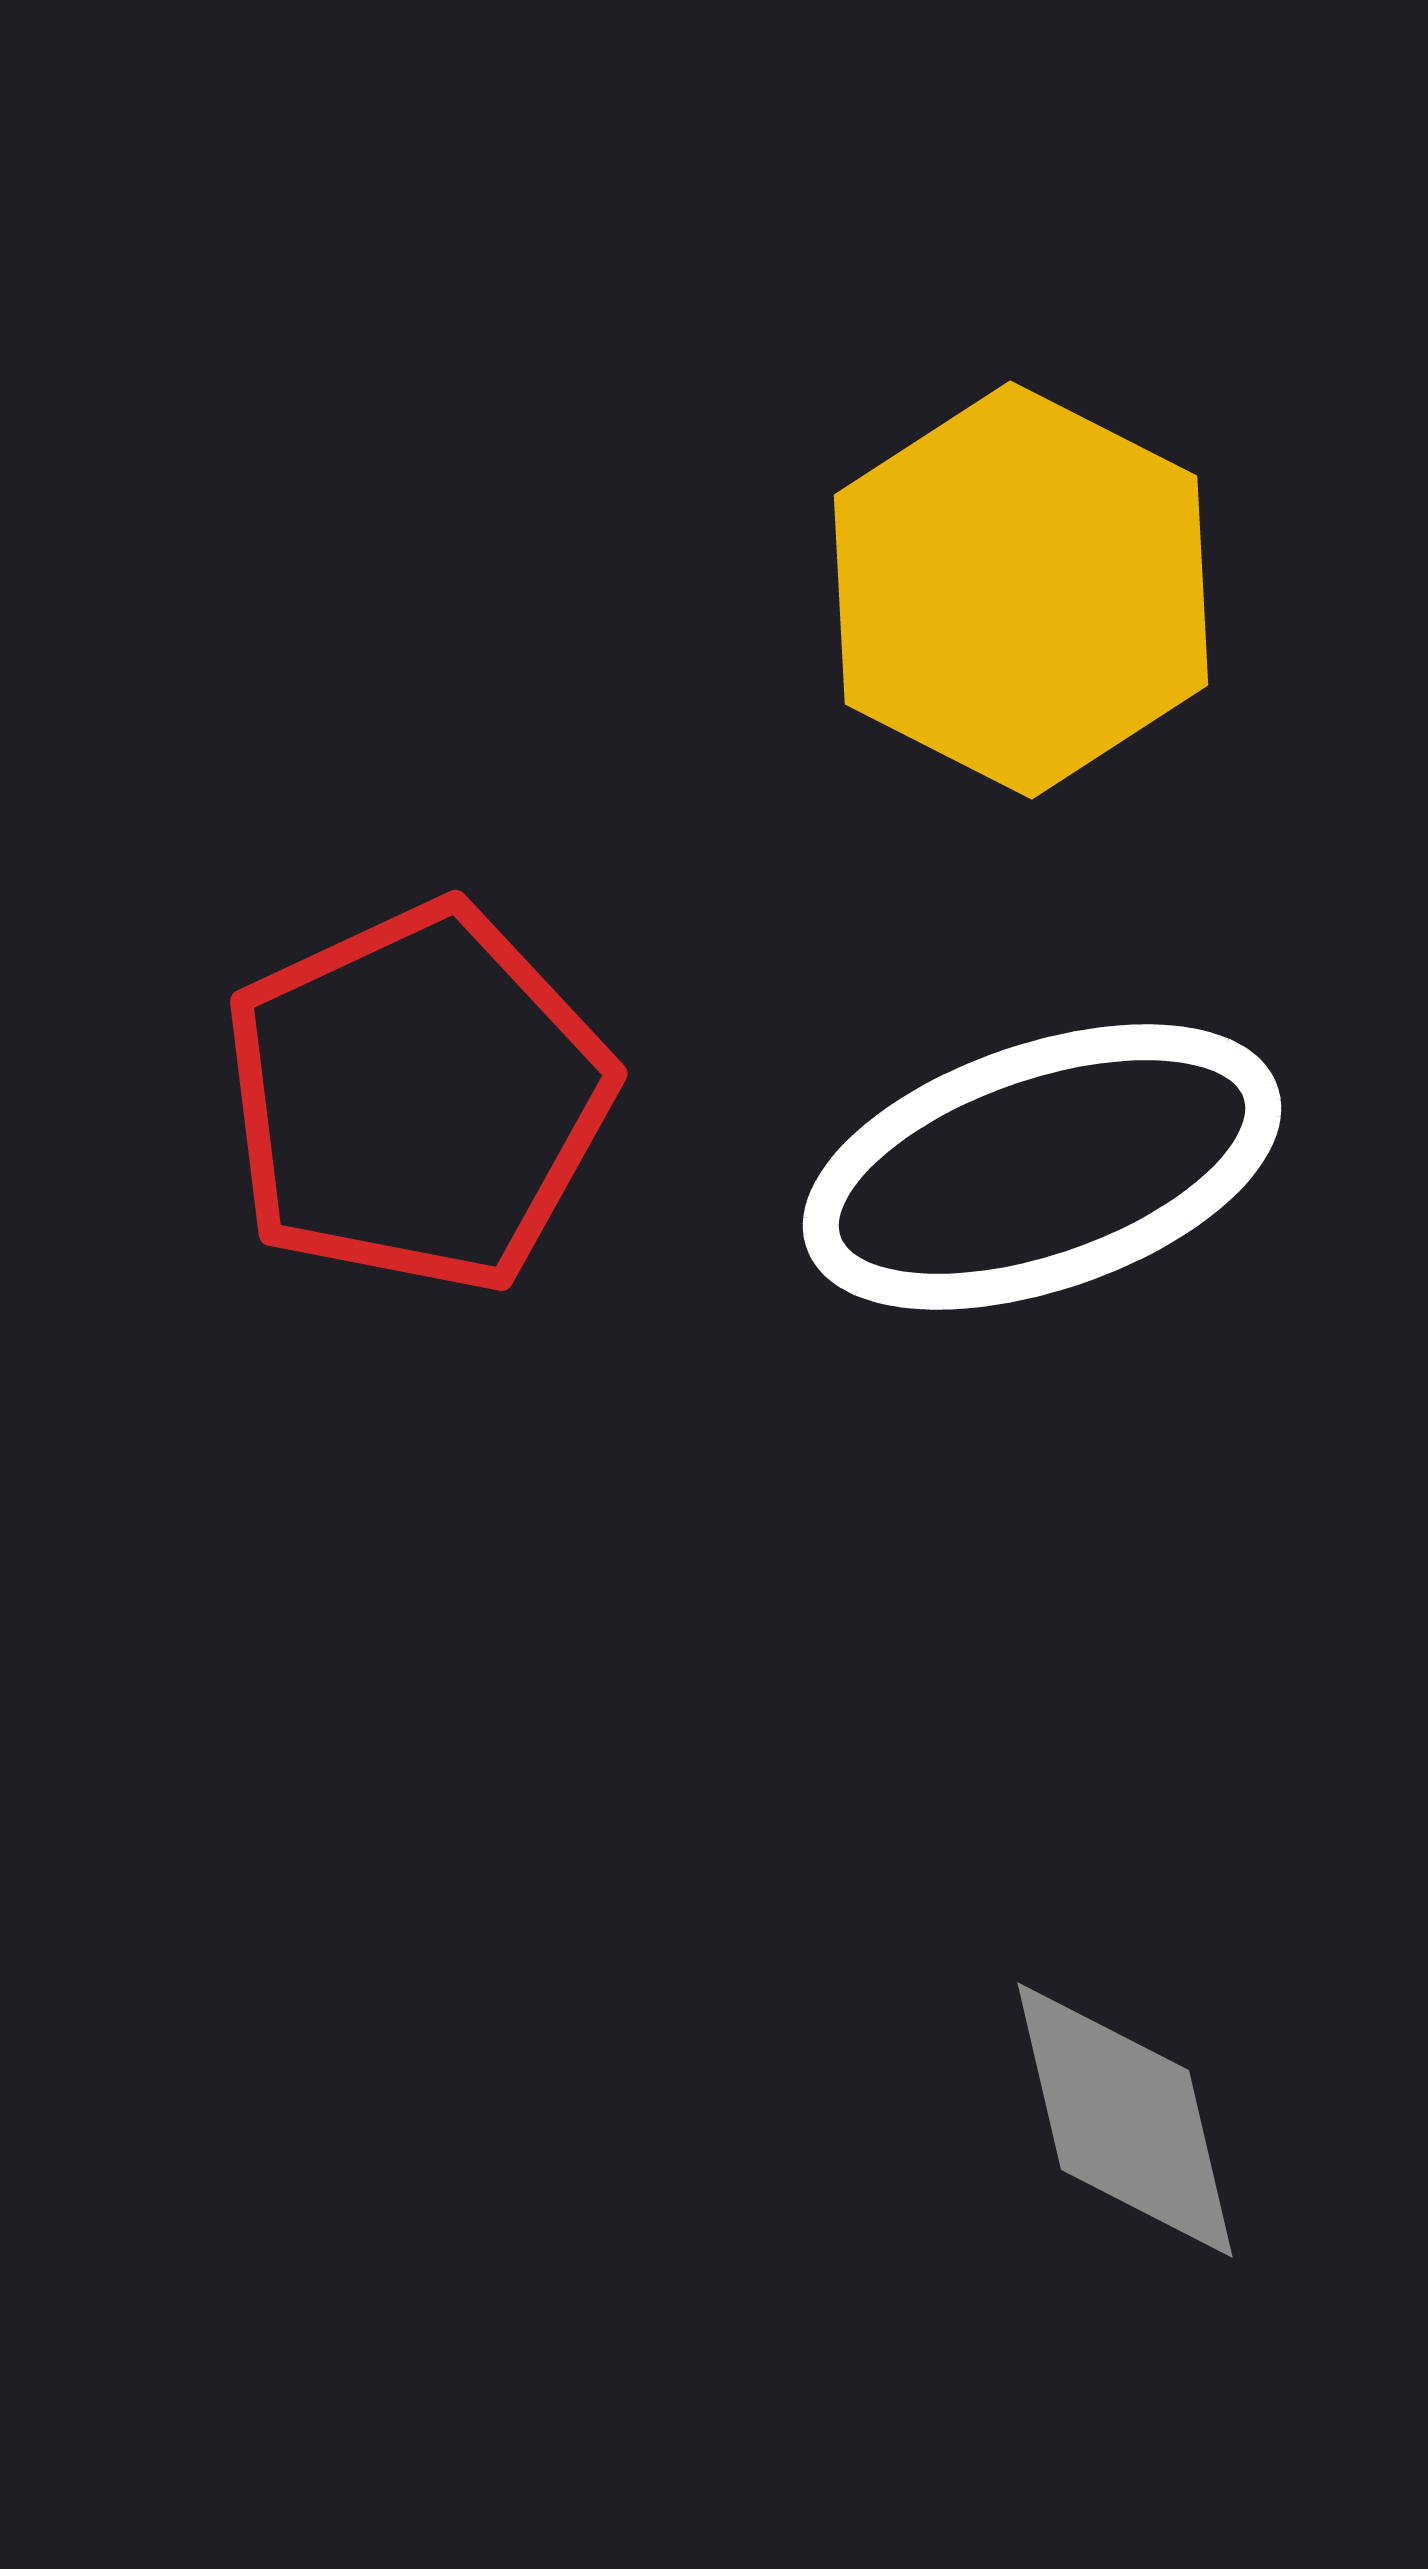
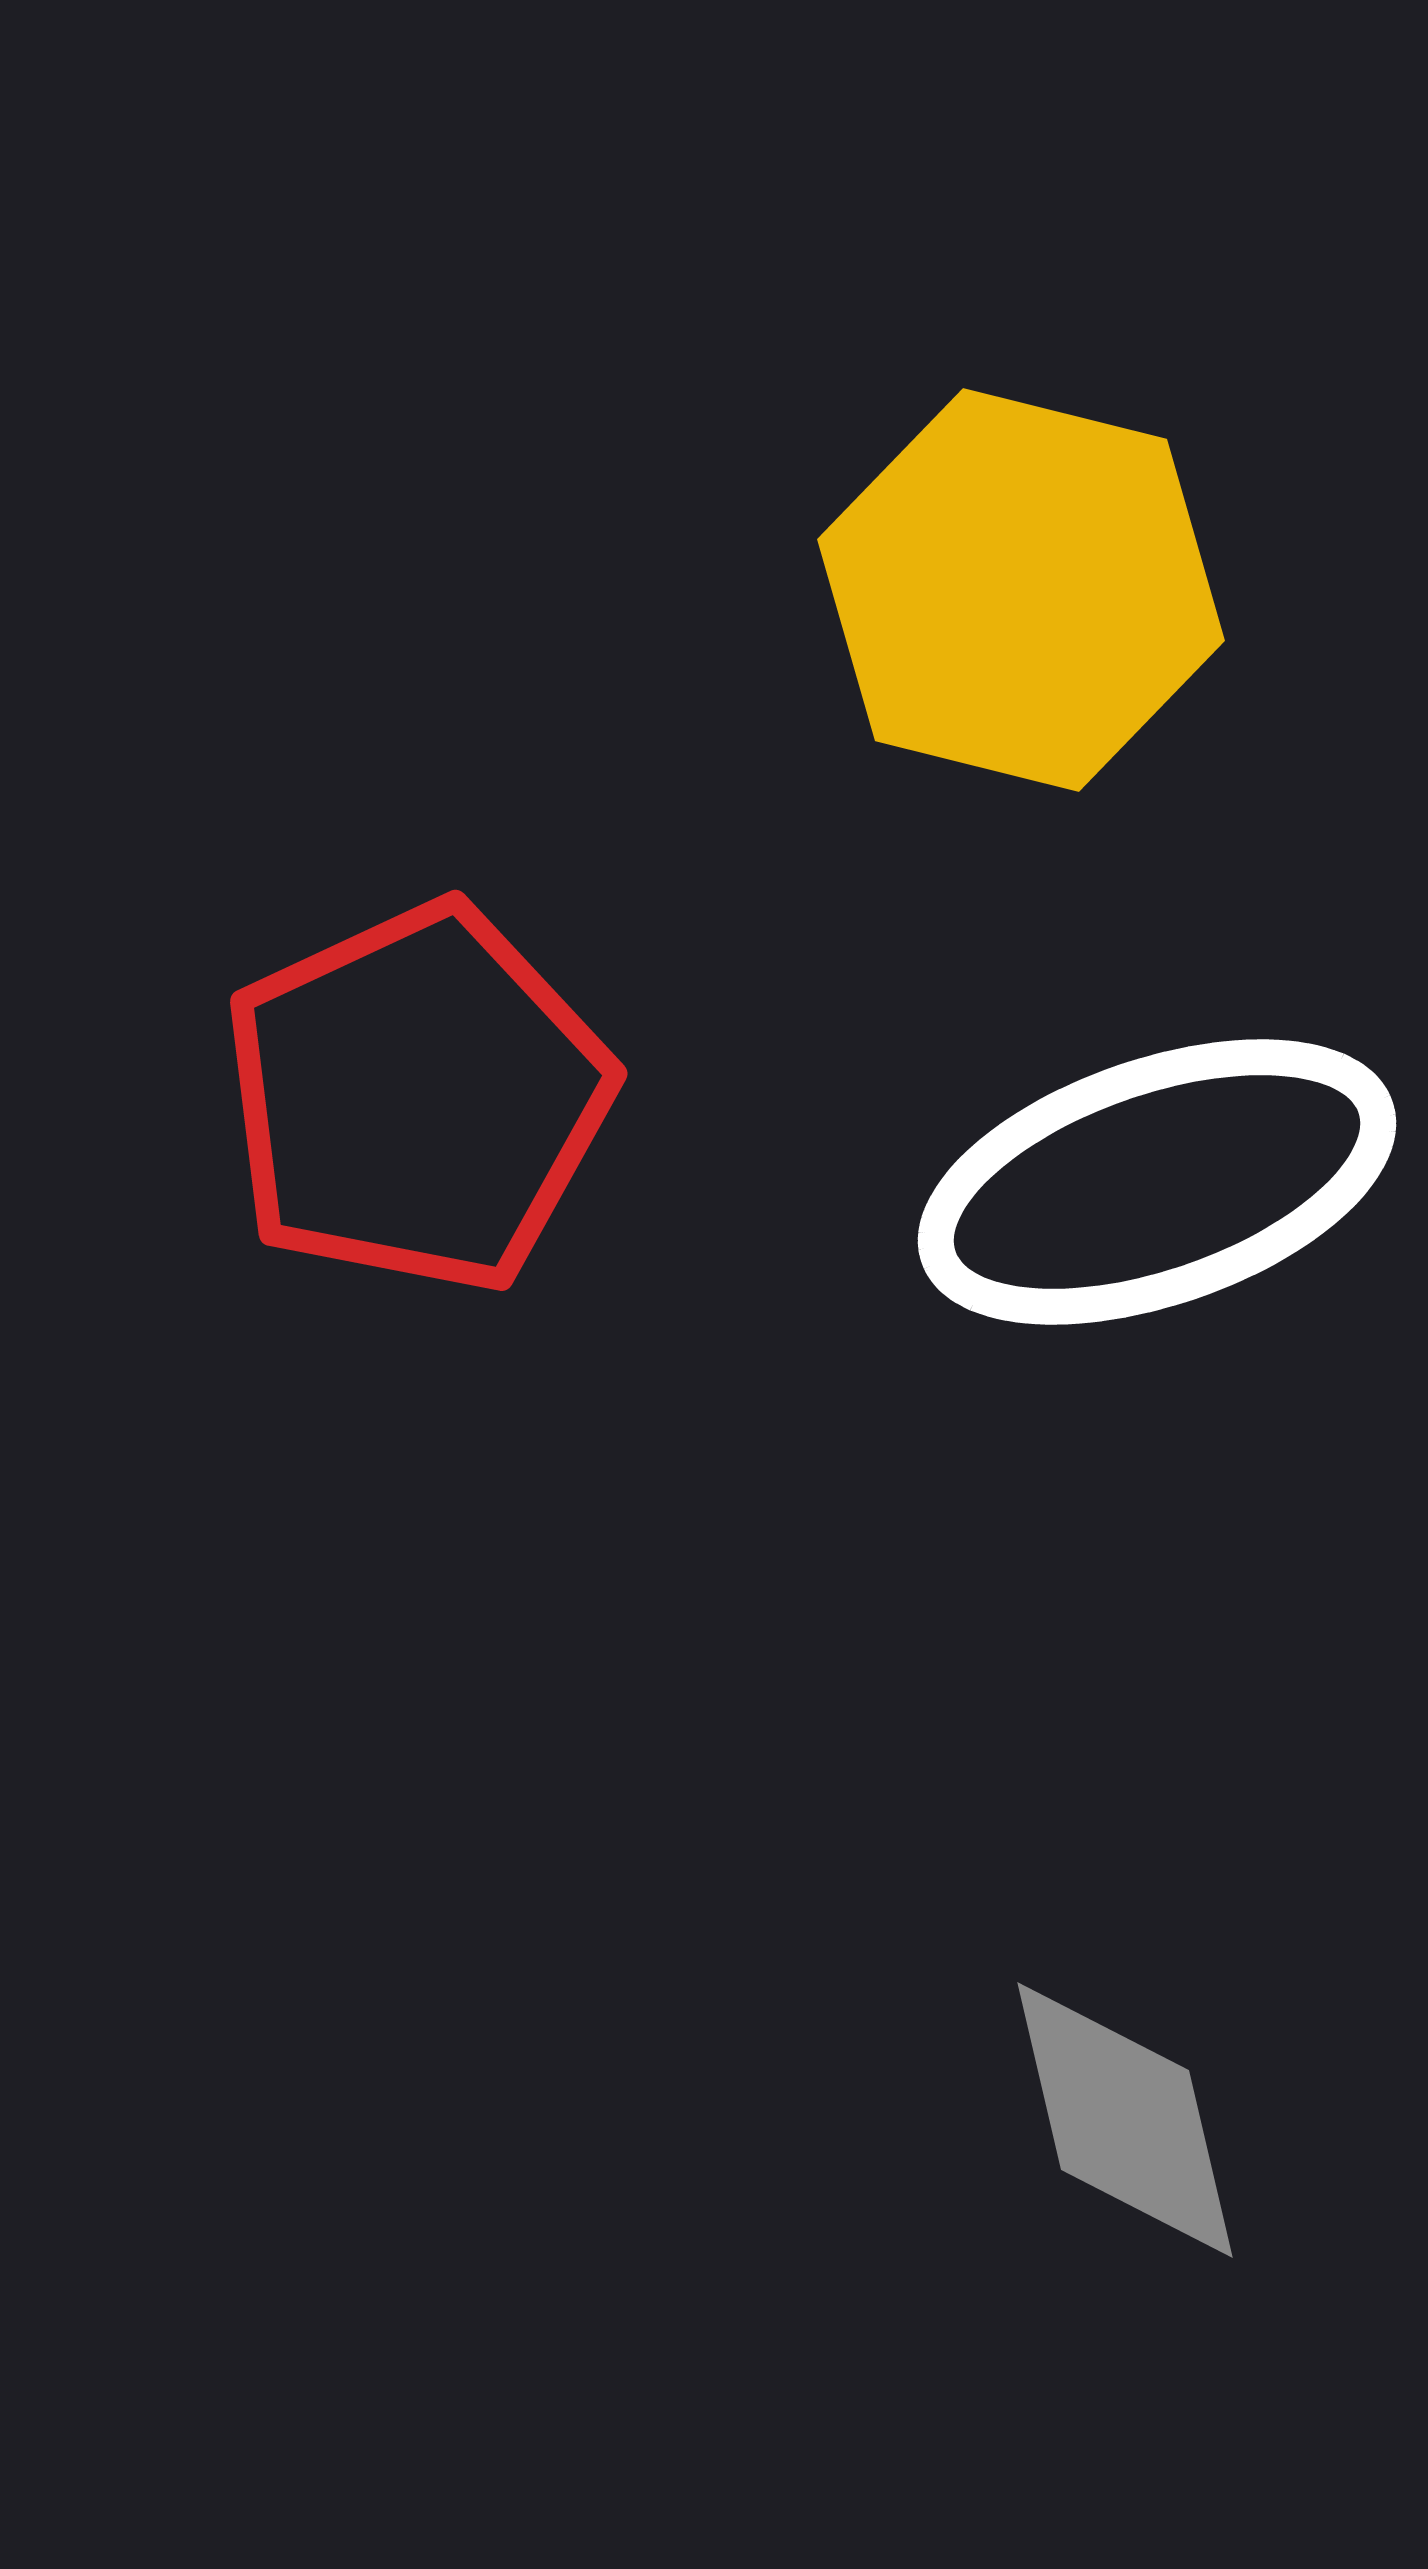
yellow hexagon: rotated 13 degrees counterclockwise
white ellipse: moved 115 px right, 15 px down
